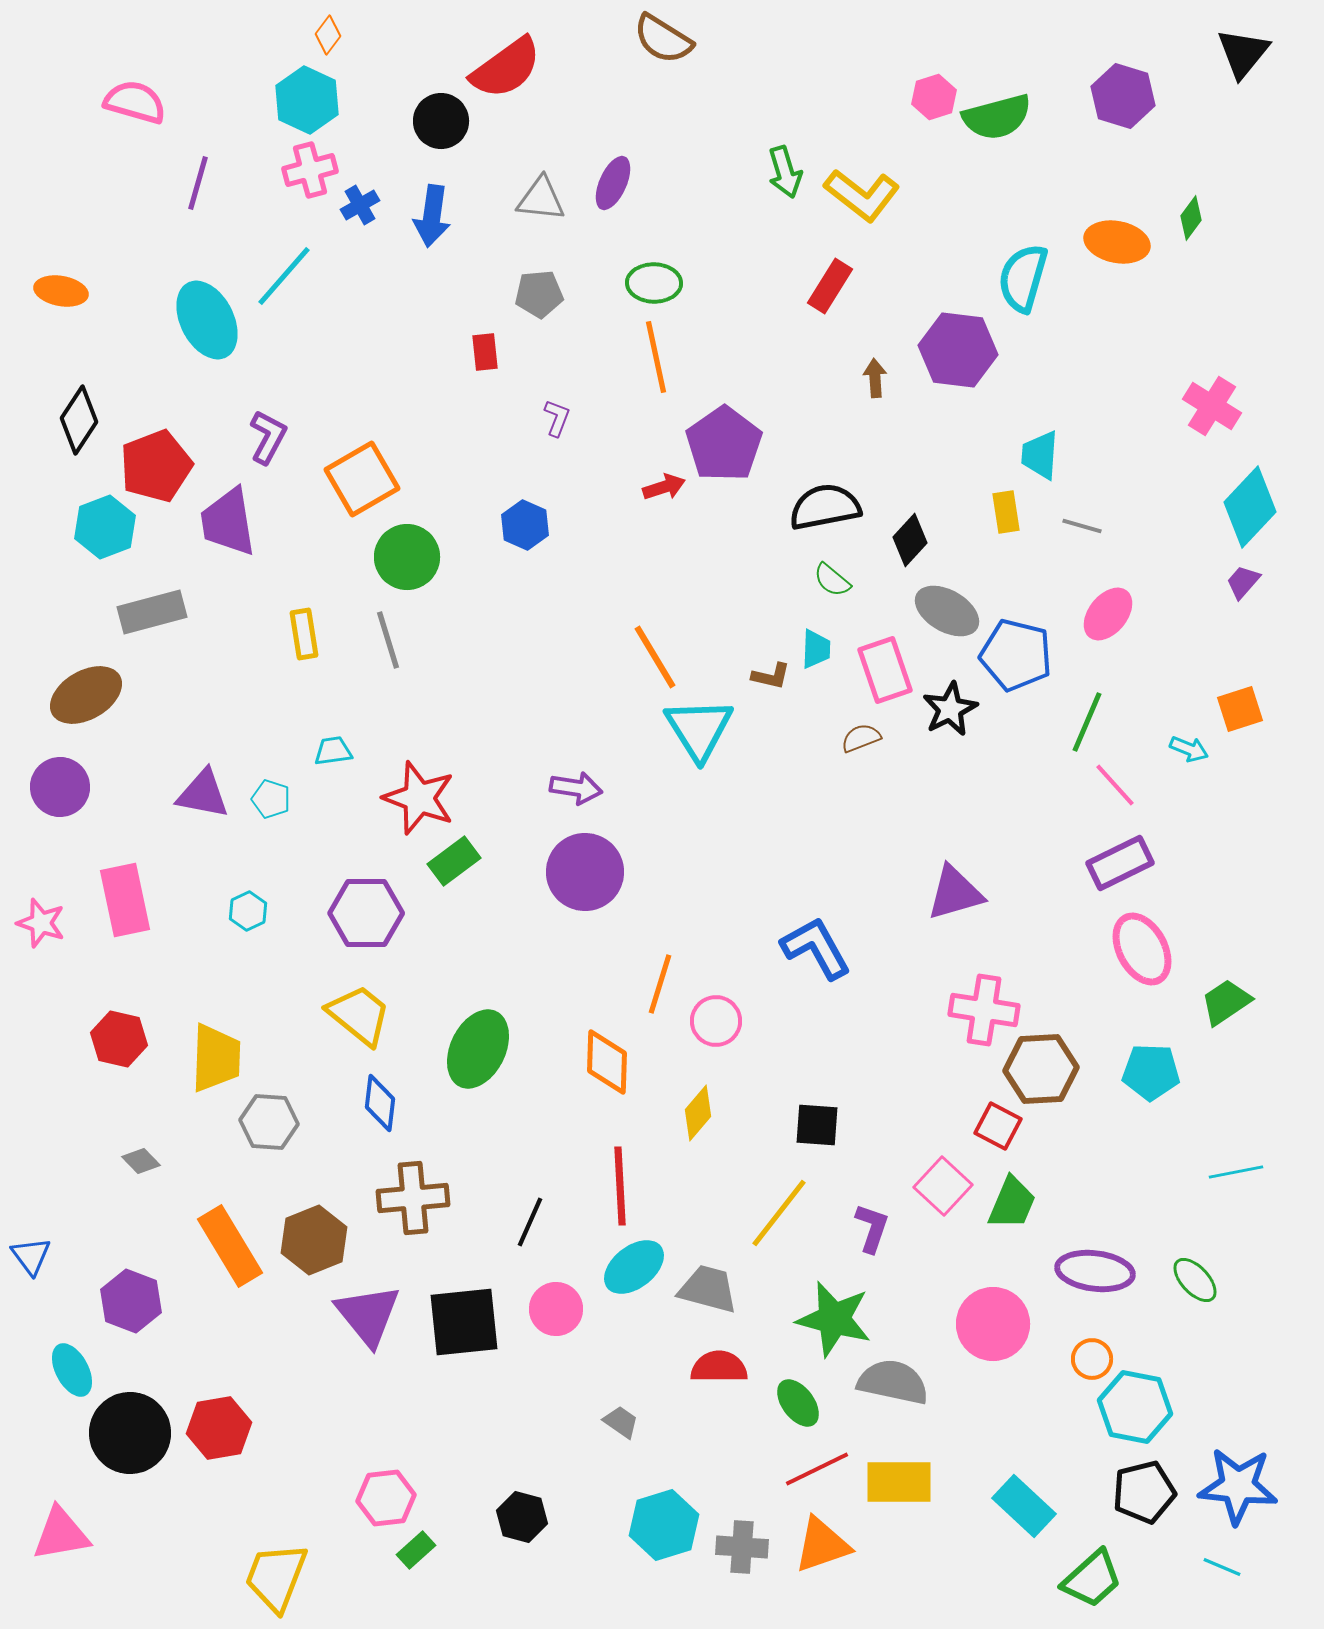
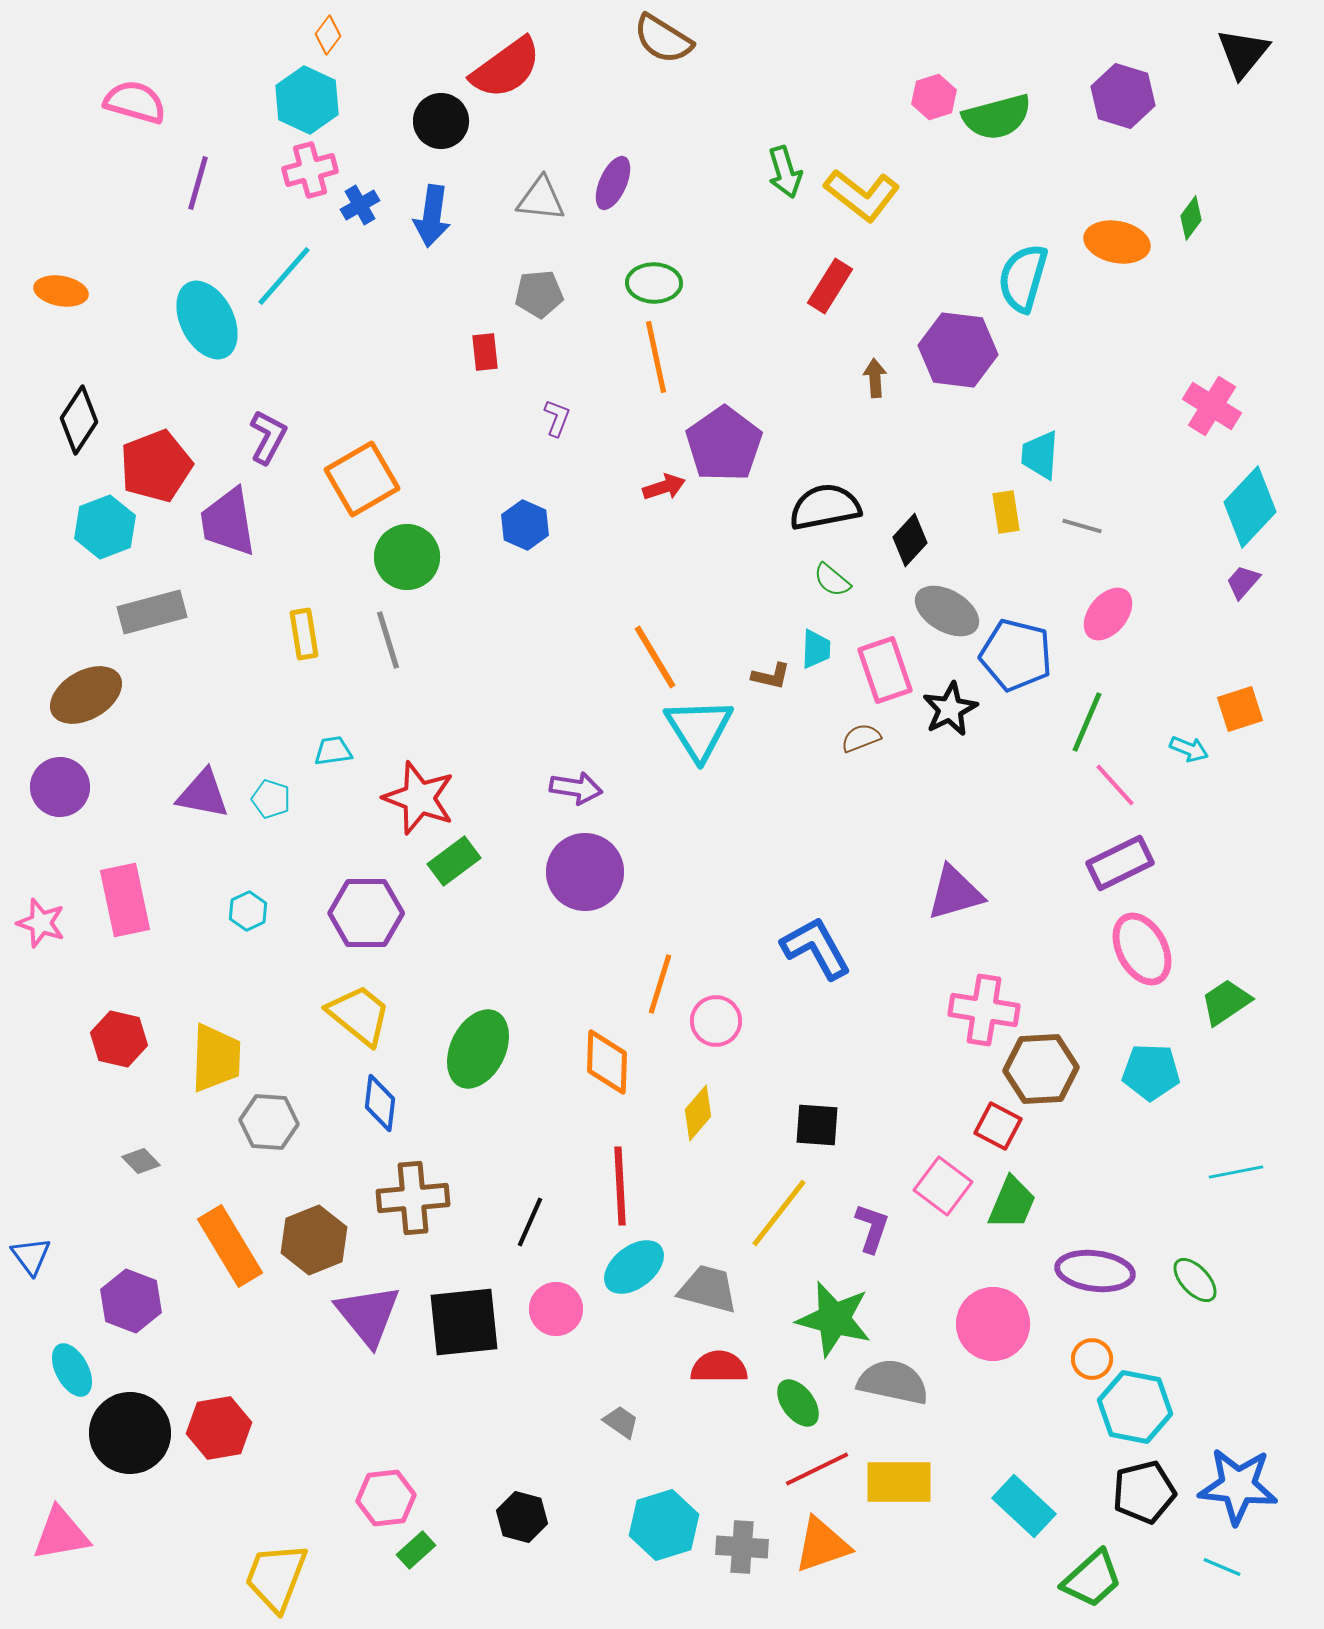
pink square at (943, 1186): rotated 6 degrees counterclockwise
